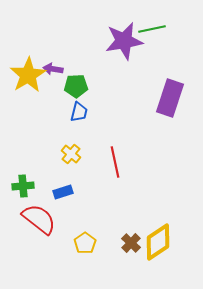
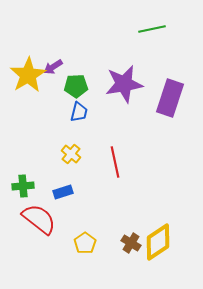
purple star: moved 43 px down
purple arrow: moved 2 px up; rotated 42 degrees counterclockwise
brown cross: rotated 12 degrees counterclockwise
